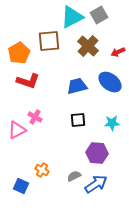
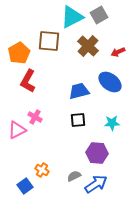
brown square: rotated 10 degrees clockwise
red L-shape: rotated 100 degrees clockwise
blue trapezoid: moved 2 px right, 5 px down
blue square: moved 4 px right; rotated 28 degrees clockwise
